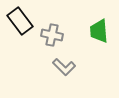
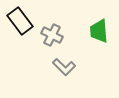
gray cross: rotated 15 degrees clockwise
